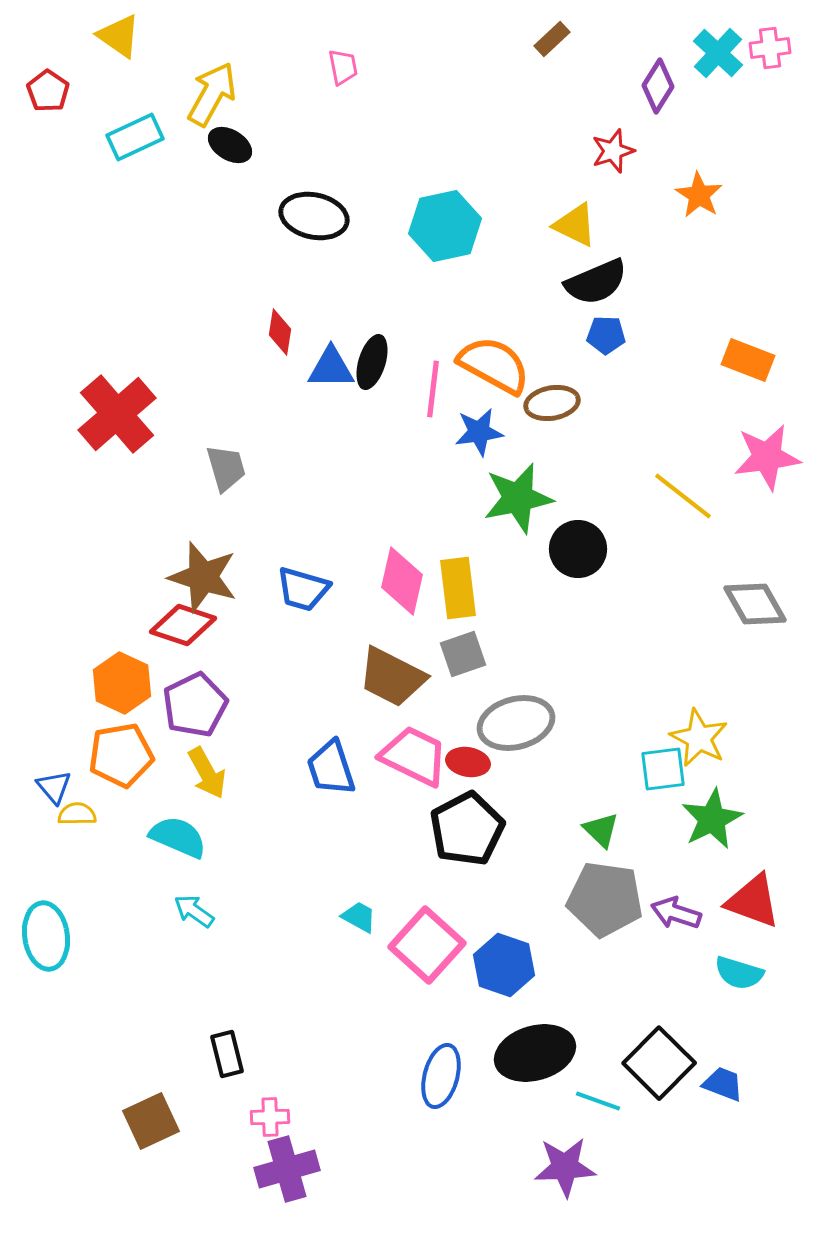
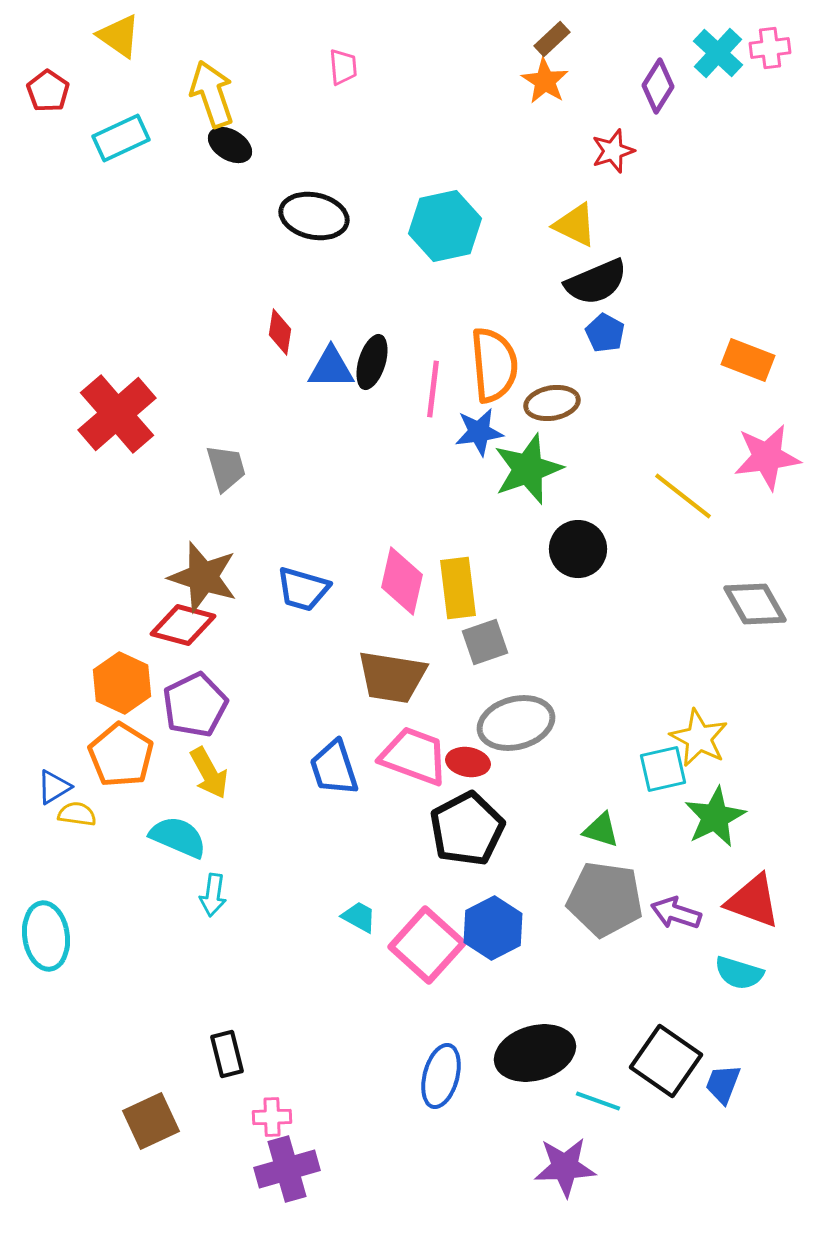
pink trapezoid at (343, 67): rotated 6 degrees clockwise
yellow arrow at (212, 94): rotated 48 degrees counterclockwise
cyan rectangle at (135, 137): moved 14 px left, 1 px down
orange star at (699, 195): moved 154 px left, 114 px up
blue pentagon at (606, 335): moved 1 px left, 2 px up; rotated 27 degrees clockwise
orange semicircle at (494, 365): rotated 56 degrees clockwise
green star at (518, 498): moved 10 px right, 29 px up; rotated 8 degrees counterclockwise
red diamond at (183, 625): rotated 4 degrees counterclockwise
gray square at (463, 654): moved 22 px right, 12 px up
brown trapezoid at (392, 677): rotated 18 degrees counterclockwise
orange pentagon at (121, 755): rotated 30 degrees counterclockwise
pink trapezoid at (414, 756): rotated 6 degrees counterclockwise
blue trapezoid at (331, 768): moved 3 px right
cyan square at (663, 769): rotated 6 degrees counterclockwise
yellow arrow at (207, 773): moved 2 px right
blue triangle at (54, 787): rotated 39 degrees clockwise
yellow semicircle at (77, 814): rotated 9 degrees clockwise
green star at (712, 819): moved 3 px right, 2 px up
green triangle at (601, 830): rotated 27 degrees counterclockwise
cyan arrow at (194, 911): moved 19 px right, 16 px up; rotated 117 degrees counterclockwise
blue hexagon at (504, 965): moved 11 px left, 37 px up; rotated 14 degrees clockwise
black square at (659, 1063): moved 7 px right, 2 px up; rotated 10 degrees counterclockwise
blue trapezoid at (723, 1084): rotated 90 degrees counterclockwise
pink cross at (270, 1117): moved 2 px right
